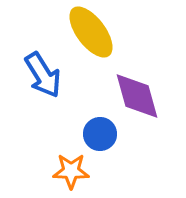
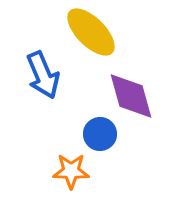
yellow ellipse: rotated 8 degrees counterclockwise
blue arrow: rotated 9 degrees clockwise
purple diamond: moved 6 px left
